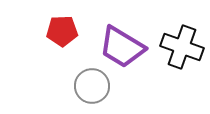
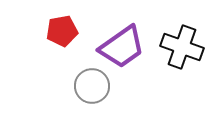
red pentagon: rotated 8 degrees counterclockwise
purple trapezoid: rotated 66 degrees counterclockwise
